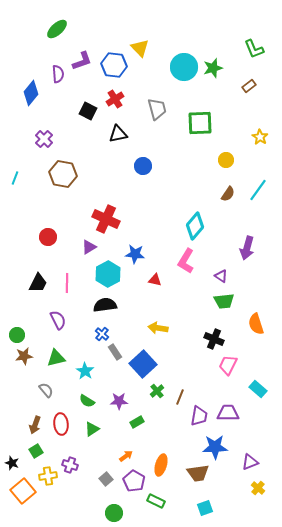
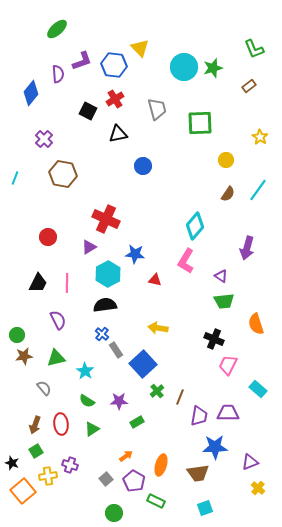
gray rectangle at (115, 352): moved 1 px right, 2 px up
gray semicircle at (46, 390): moved 2 px left, 2 px up
